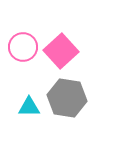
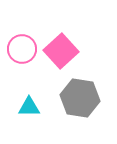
pink circle: moved 1 px left, 2 px down
gray hexagon: moved 13 px right
